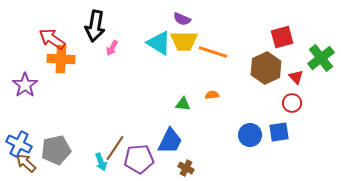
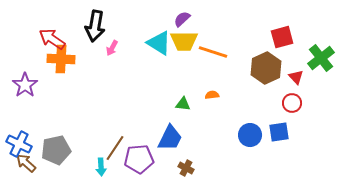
purple semicircle: rotated 114 degrees clockwise
blue trapezoid: moved 3 px up
cyan arrow: moved 5 px down; rotated 18 degrees clockwise
